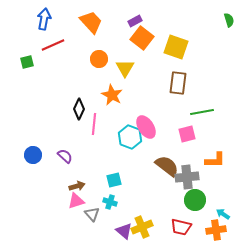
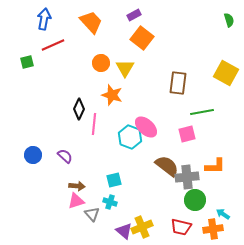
purple rectangle: moved 1 px left, 6 px up
yellow square: moved 50 px right, 26 px down; rotated 10 degrees clockwise
orange circle: moved 2 px right, 4 px down
orange star: rotated 10 degrees counterclockwise
pink ellipse: rotated 15 degrees counterclockwise
orange L-shape: moved 6 px down
brown arrow: rotated 21 degrees clockwise
orange cross: moved 3 px left, 1 px up
